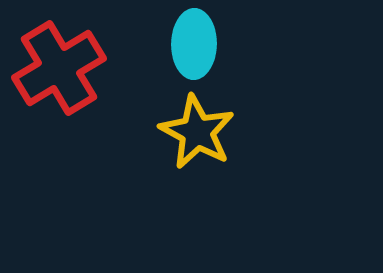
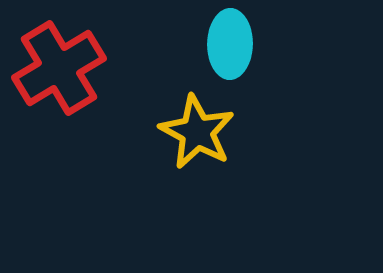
cyan ellipse: moved 36 px right
